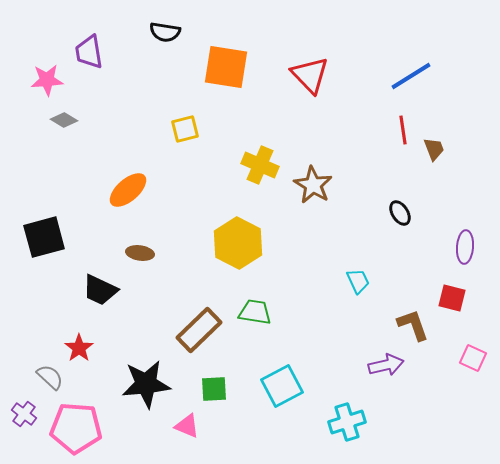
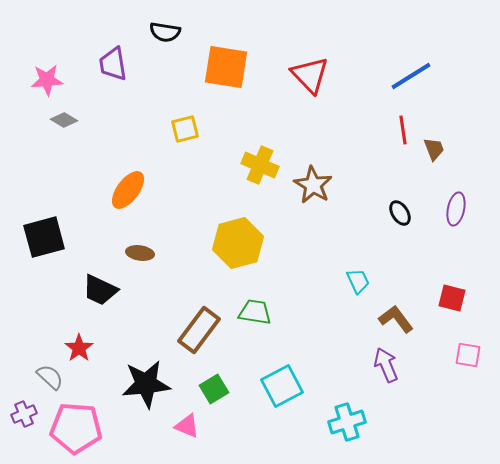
purple trapezoid: moved 24 px right, 12 px down
orange ellipse: rotated 12 degrees counterclockwise
yellow hexagon: rotated 18 degrees clockwise
purple ellipse: moved 9 px left, 38 px up; rotated 8 degrees clockwise
brown L-shape: moved 17 px left, 6 px up; rotated 18 degrees counterclockwise
brown rectangle: rotated 9 degrees counterclockwise
pink square: moved 5 px left, 3 px up; rotated 16 degrees counterclockwise
purple arrow: rotated 100 degrees counterclockwise
green square: rotated 28 degrees counterclockwise
purple cross: rotated 30 degrees clockwise
